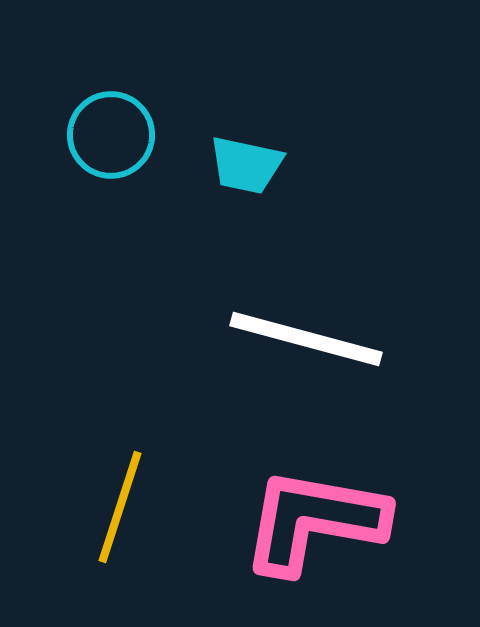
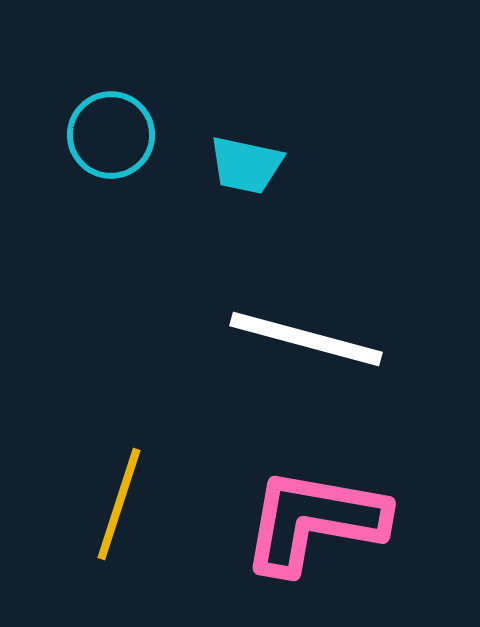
yellow line: moved 1 px left, 3 px up
